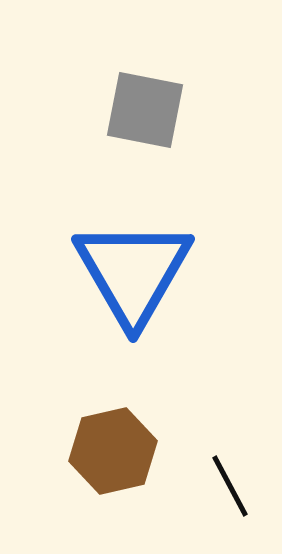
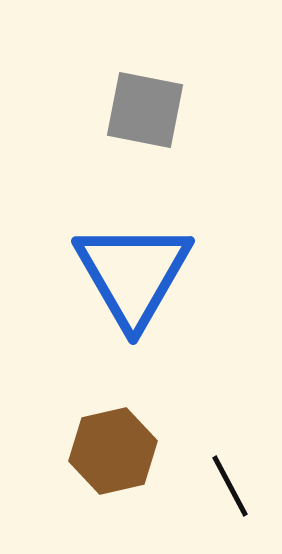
blue triangle: moved 2 px down
